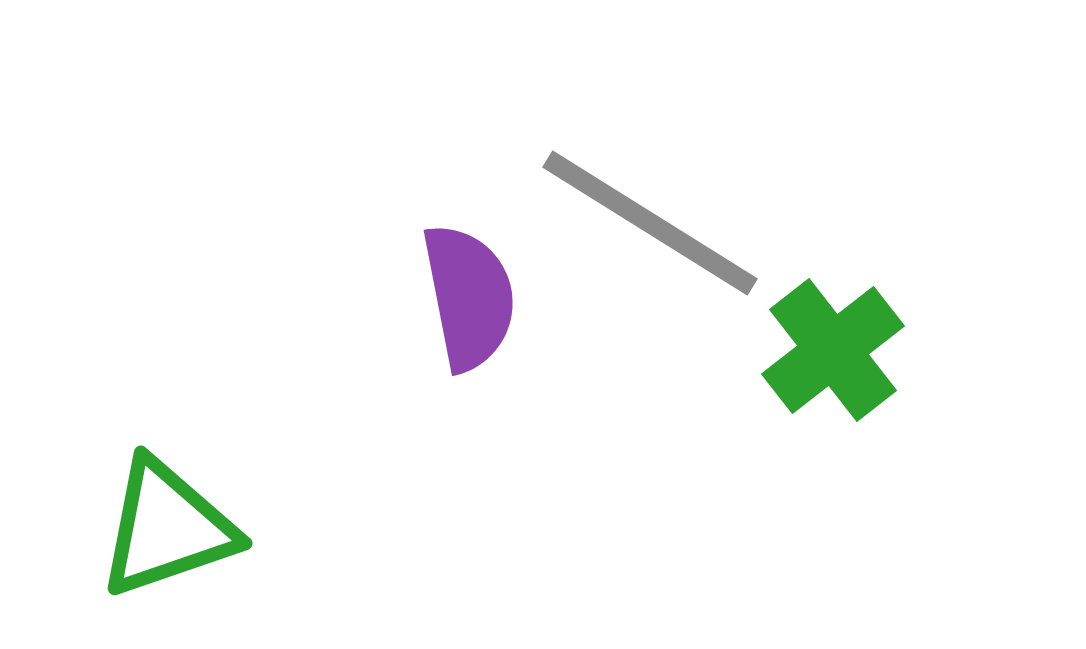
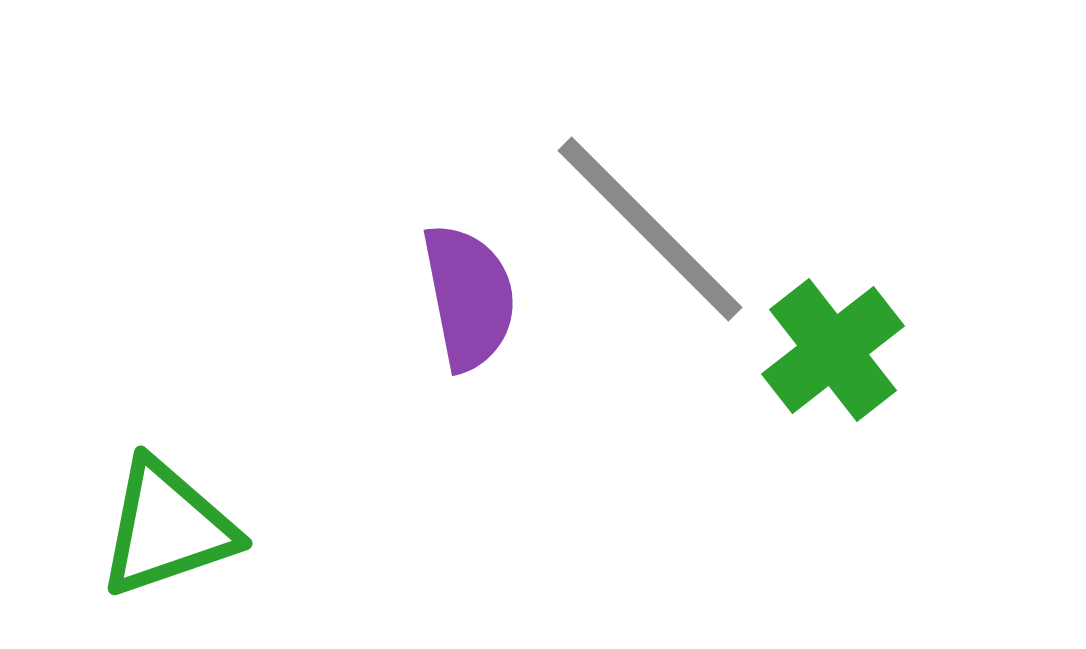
gray line: moved 6 px down; rotated 13 degrees clockwise
